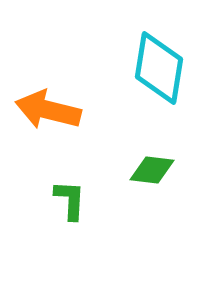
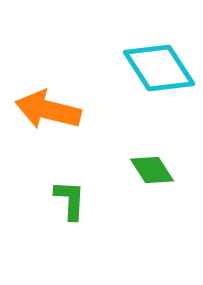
cyan diamond: rotated 42 degrees counterclockwise
green diamond: rotated 51 degrees clockwise
